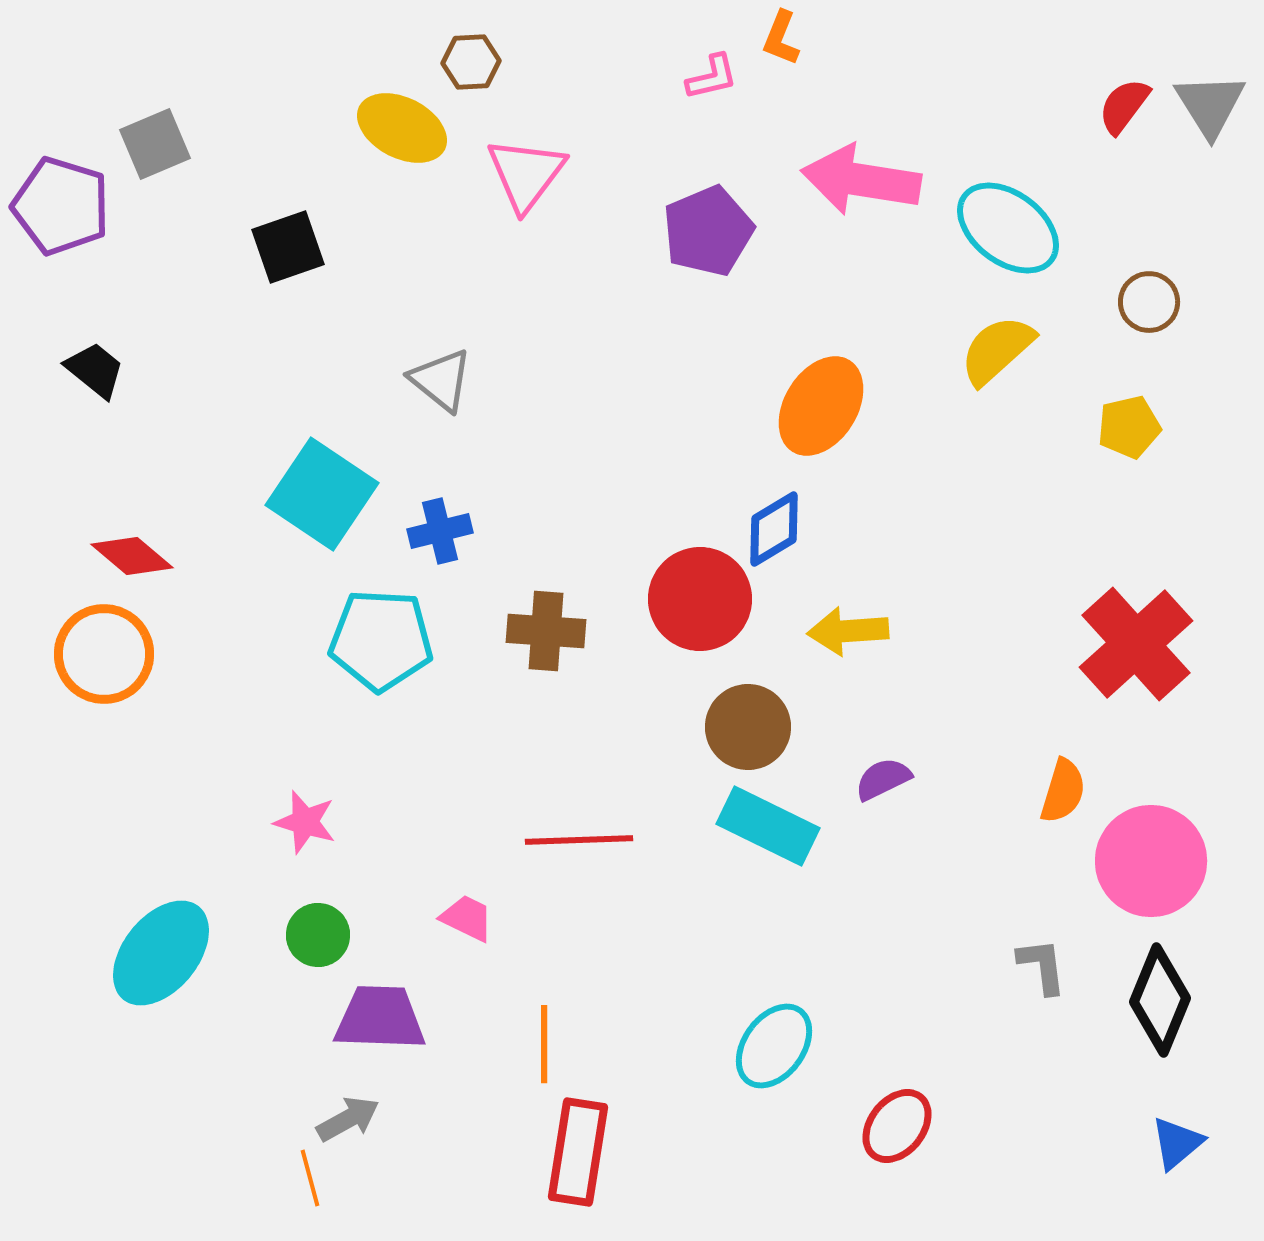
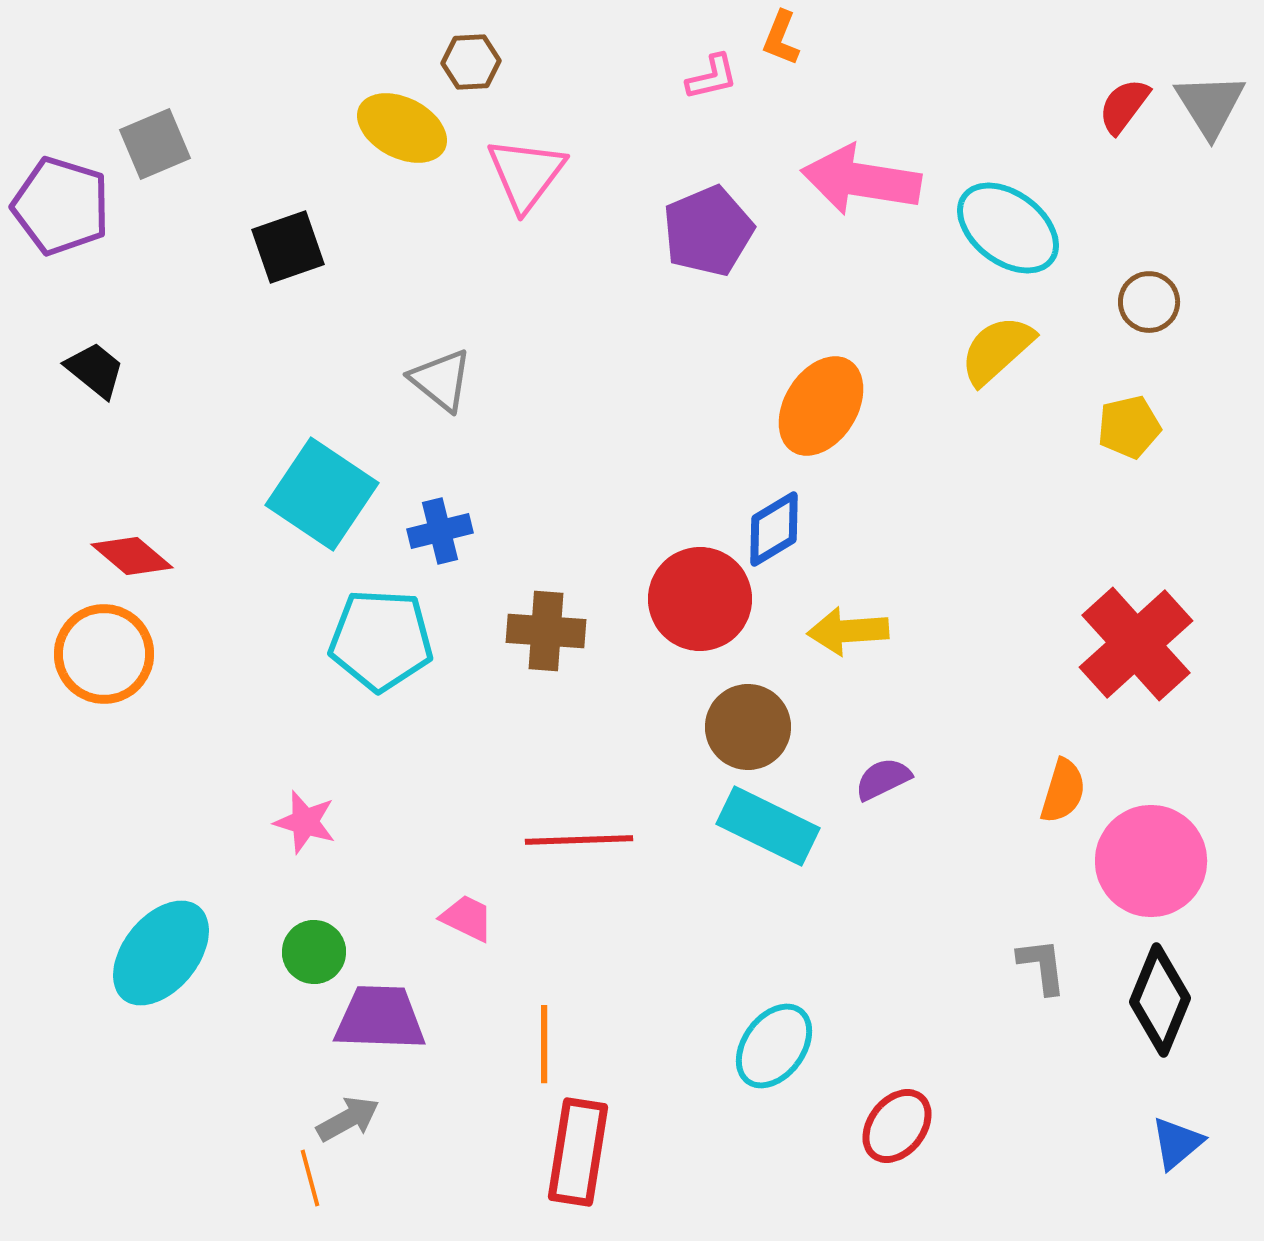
green circle at (318, 935): moved 4 px left, 17 px down
